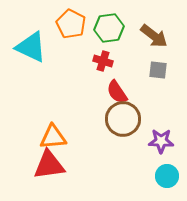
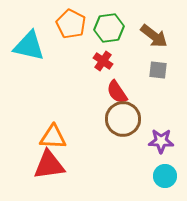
cyan triangle: moved 2 px left, 1 px up; rotated 12 degrees counterclockwise
red cross: rotated 18 degrees clockwise
orange triangle: rotated 8 degrees clockwise
cyan circle: moved 2 px left
